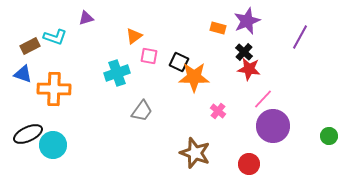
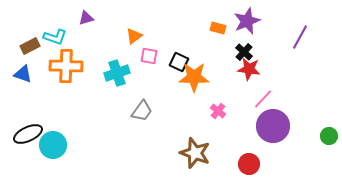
orange cross: moved 12 px right, 23 px up
